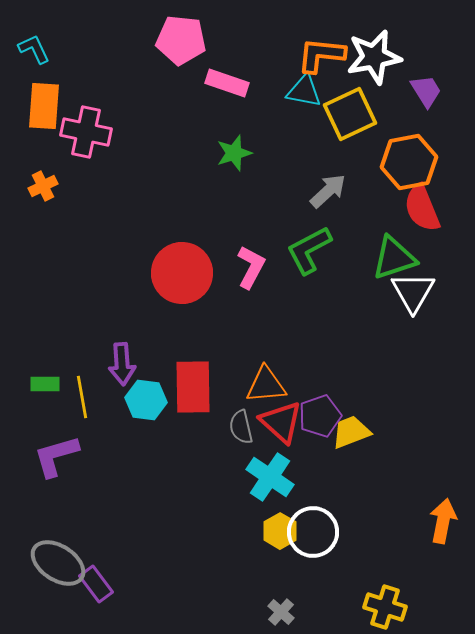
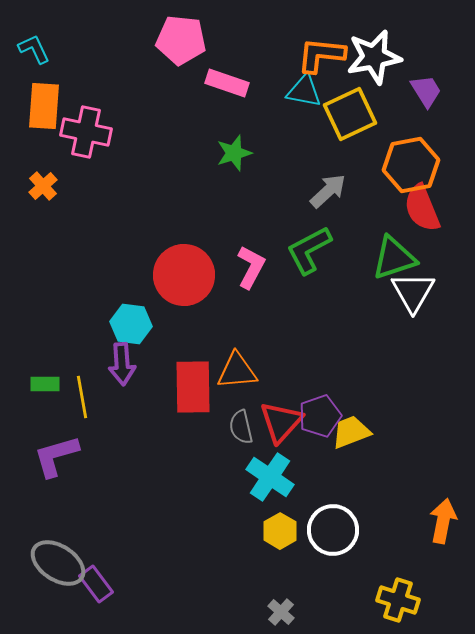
orange hexagon: moved 2 px right, 3 px down
orange cross: rotated 16 degrees counterclockwise
red circle: moved 2 px right, 2 px down
orange triangle: moved 29 px left, 14 px up
cyan hexagon: moved 15 px left, 76 px up
red triangle: rotated 30 degrees clockwise
white circle: moved 20 px right, 2 px up
yellow cross: moved 13 px right, 7 px up
